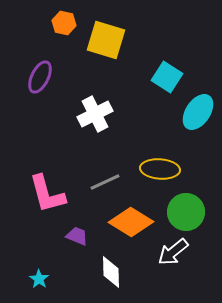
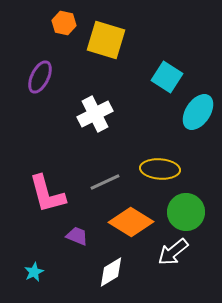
white diamond: rotated 60 degrees clockwise
cyan star: moved 5 px left, 7 px up; rotated 12 degrees clockwise
